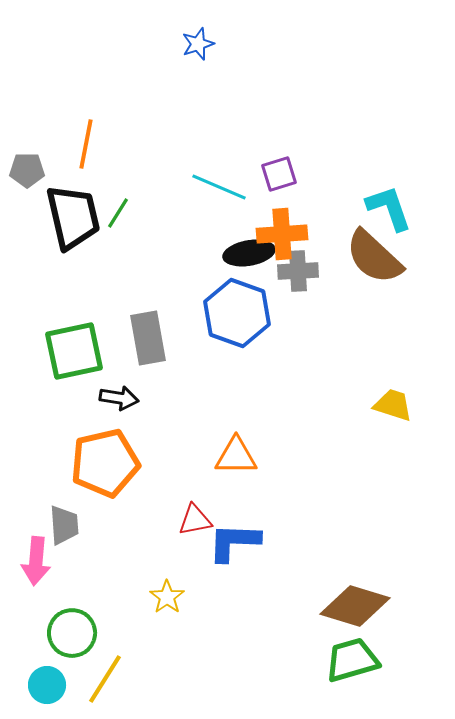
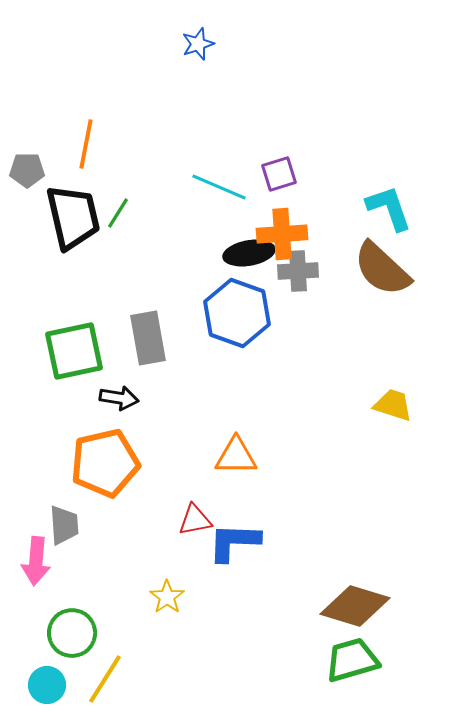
brown semicircle: moved 8 px right, 12 px down
